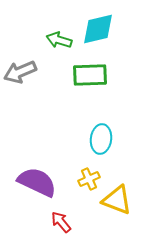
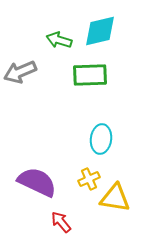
cyan diamond: moved 2 px right, 2 px down
yellow triangle: moved 2 px left, 2 px up; rotated 12 degrees counterclockwise
